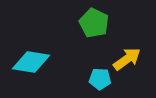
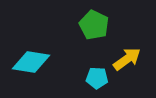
green pentagon: moved 2 px down
cyan pentagon: moved 3 px left, 1 px up
